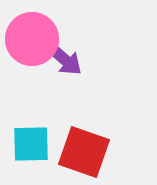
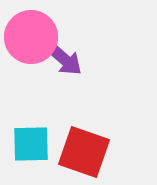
pink circle: moved 1 px left, 2 px up
